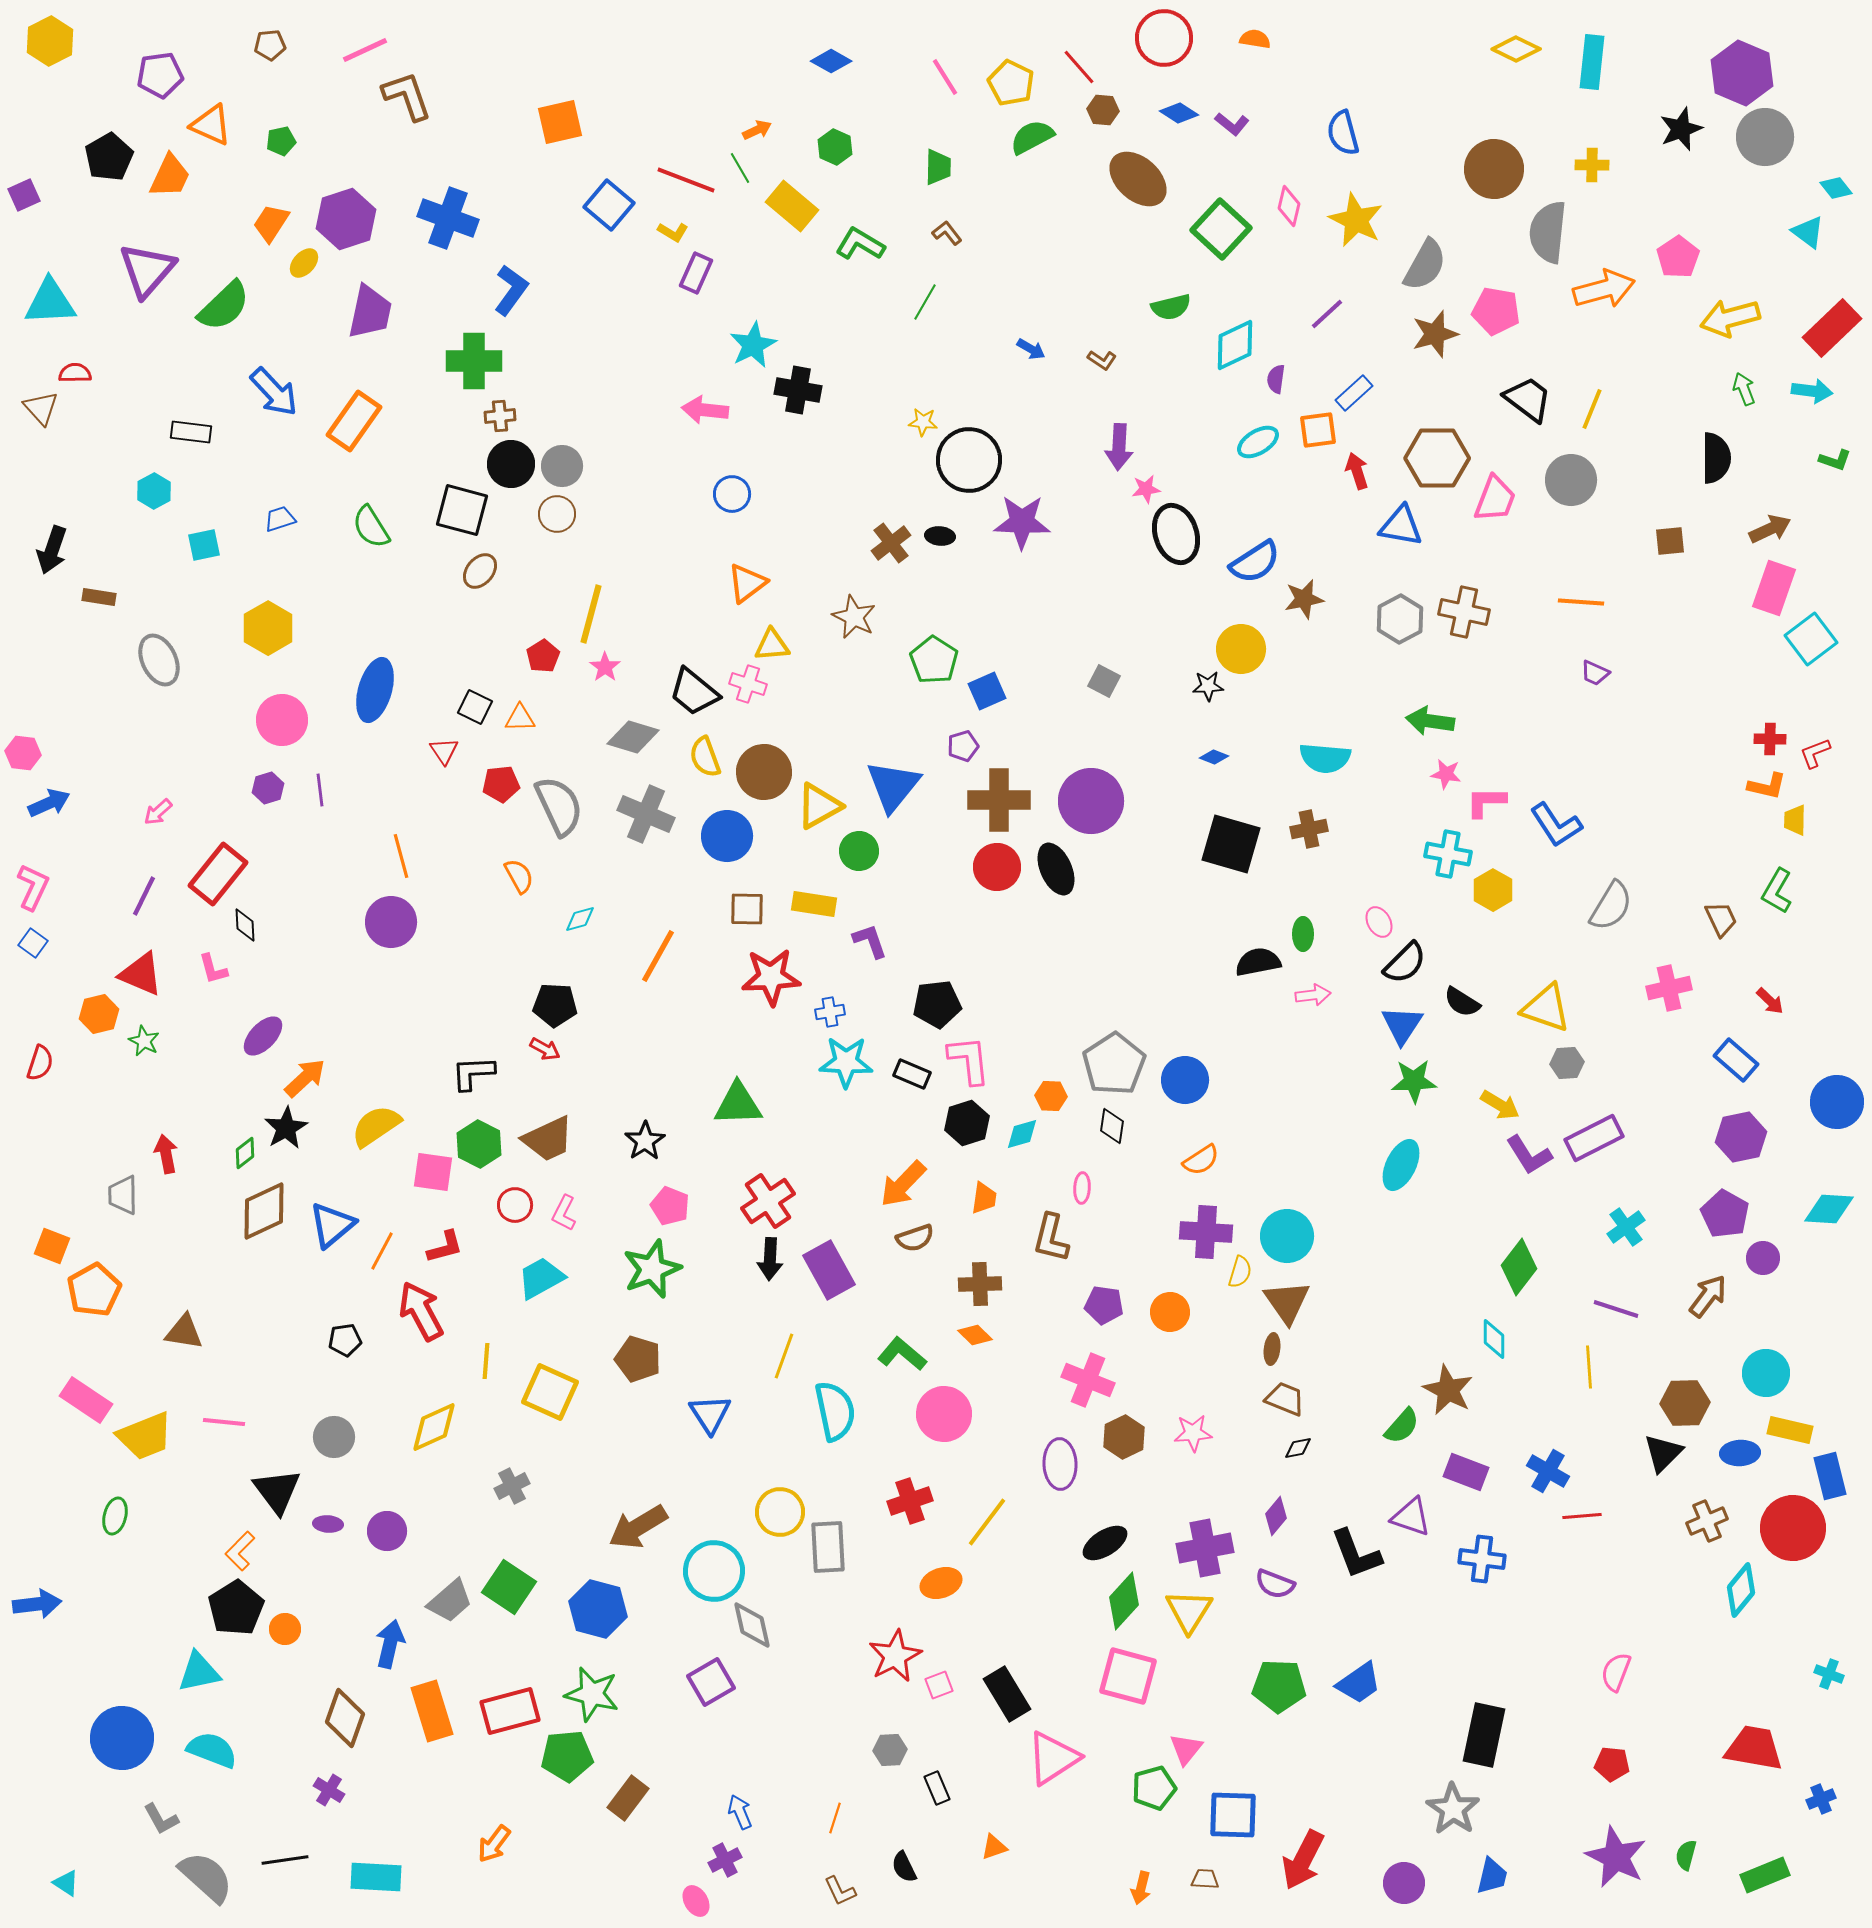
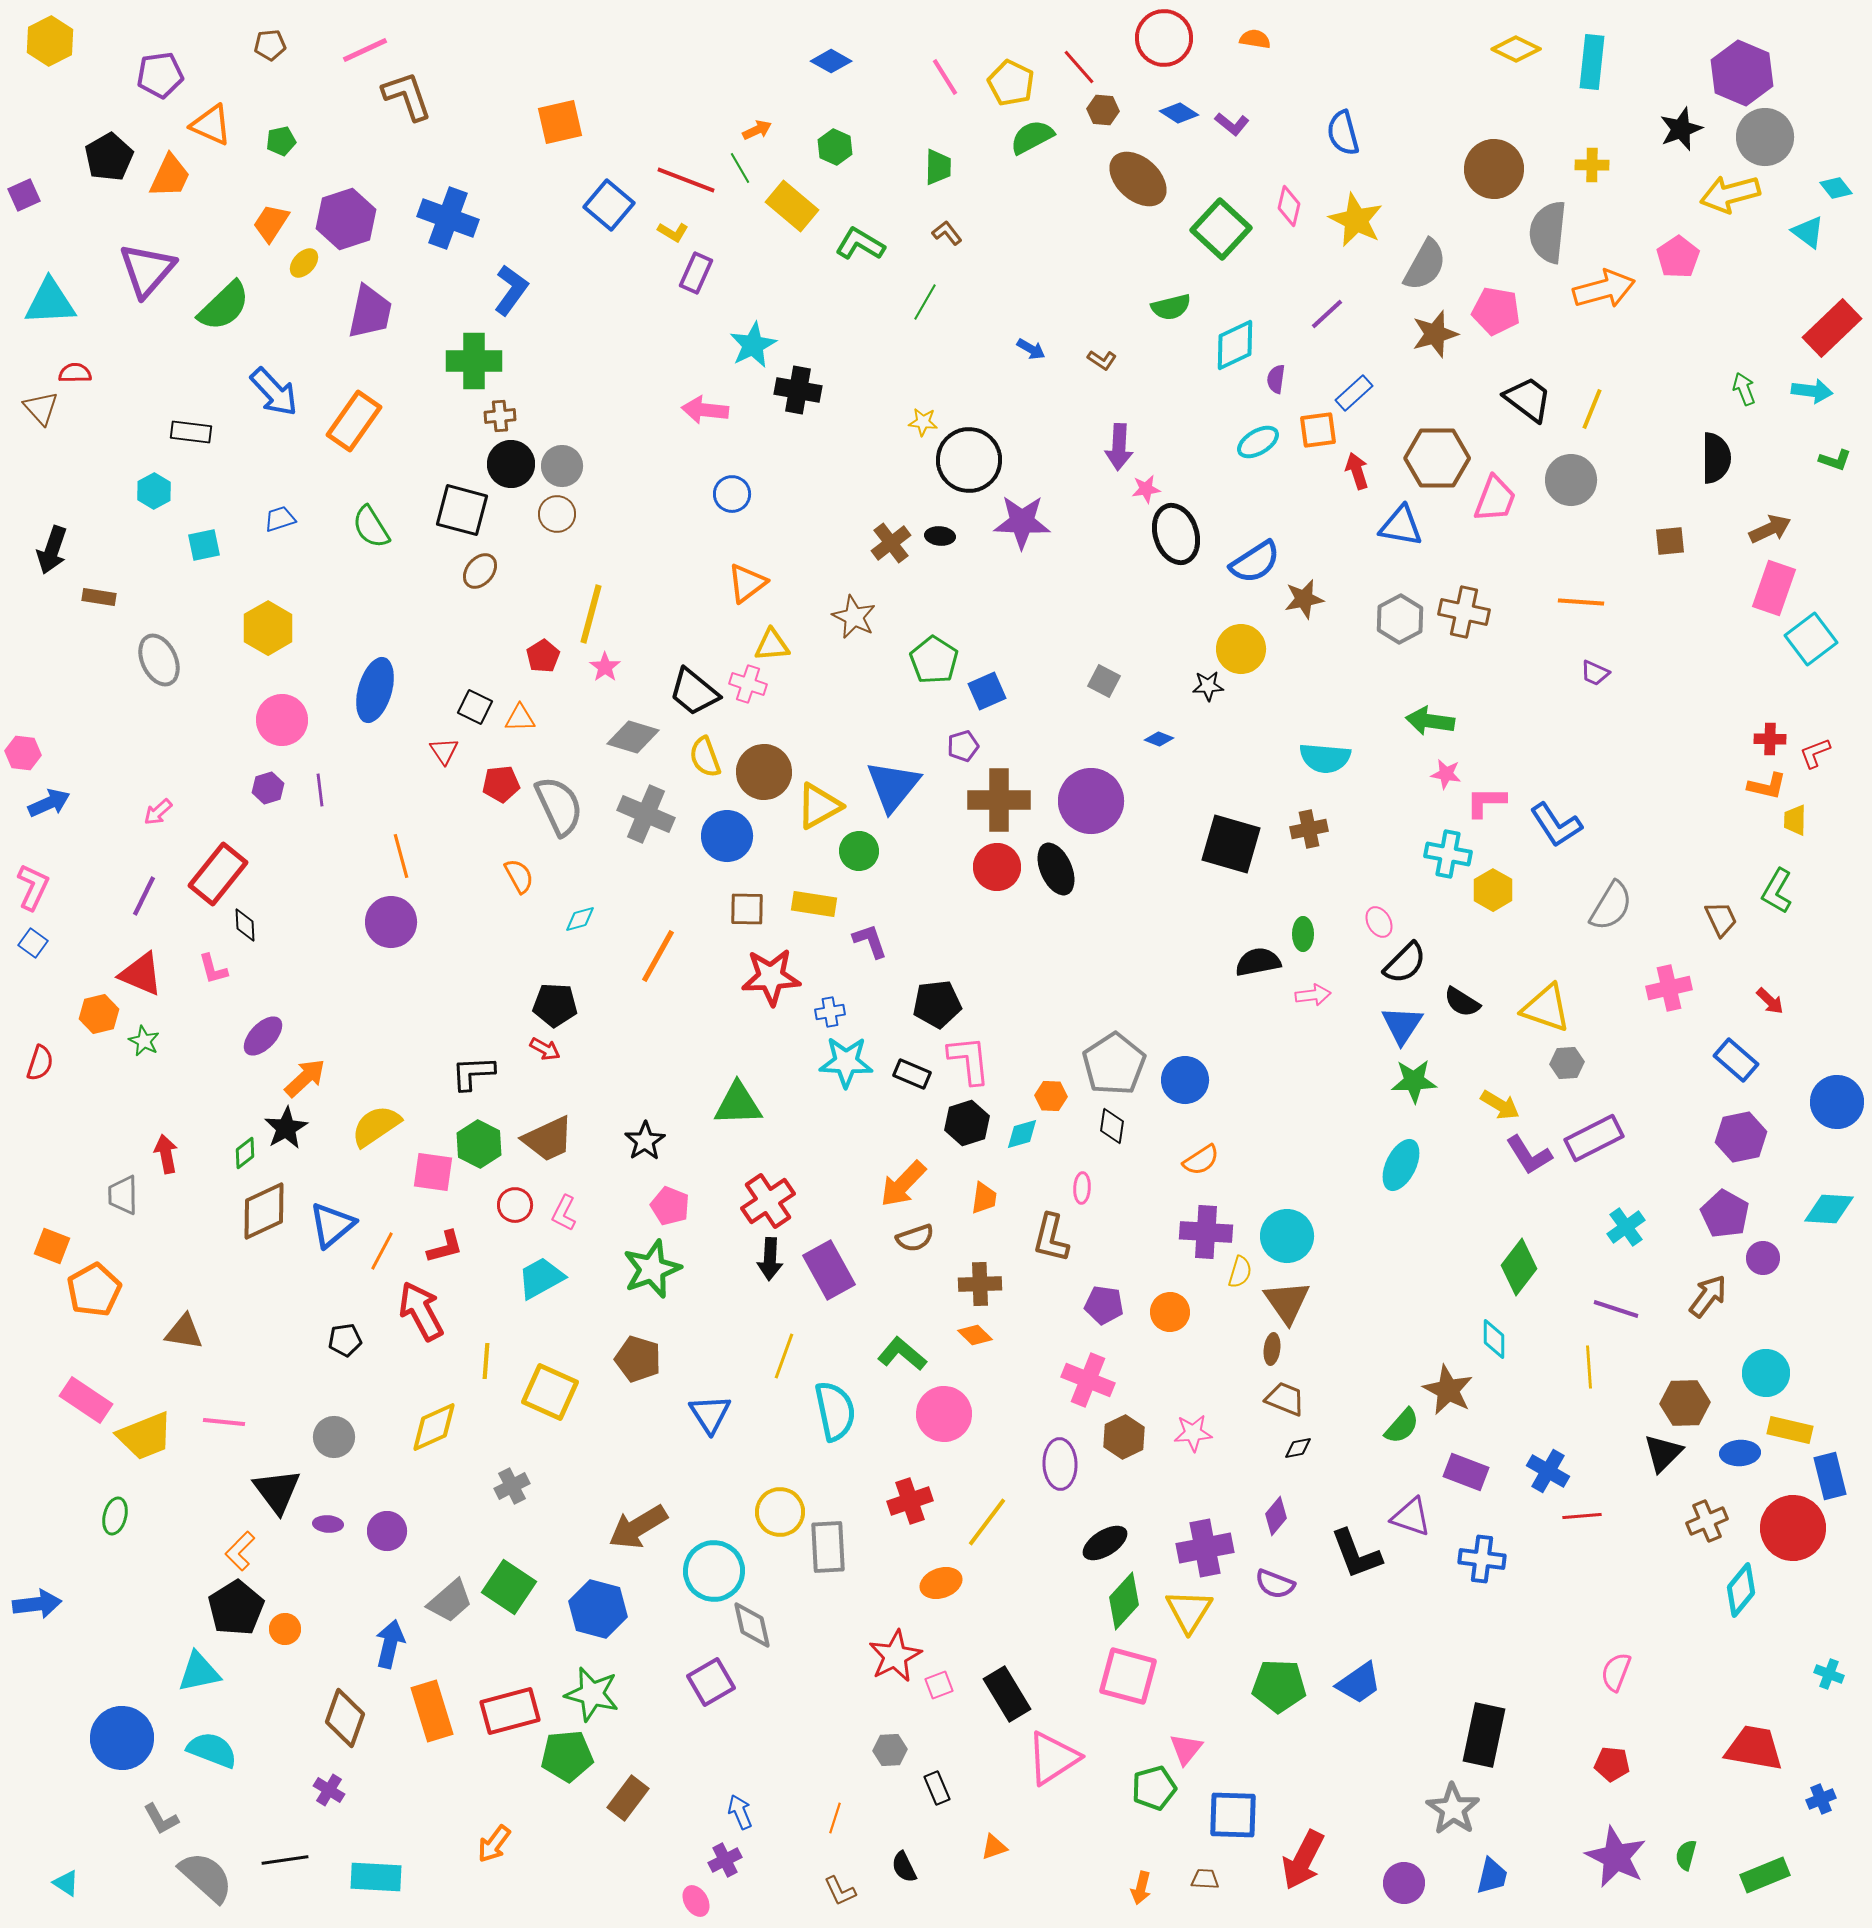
yellow arrow at (1730, 318): moved 124 px up
blue diamond at (1214, 757): moved 55 px left, 18 px up
